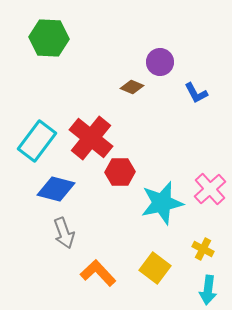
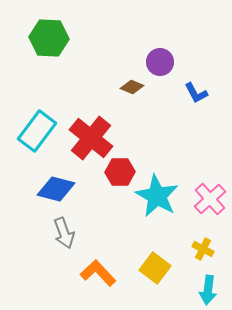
cyan rectangle: moved 10 px up
pink cross: moved 10 px down
cyan star: moved 5 px left, 7 px up; rotated 30 degrees counterclockwise
